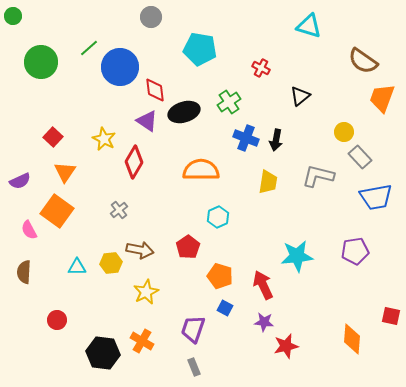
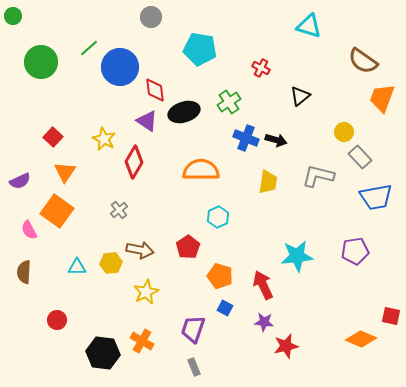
black arrow at (276, 140): rotated 85 degrees counterclockwise
orange diamond at (352, 339): moved 9 px right; rotated 72 degrees counterclockwise
